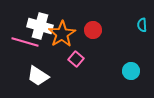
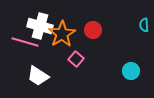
cyan semicircle: moved 2 px right
